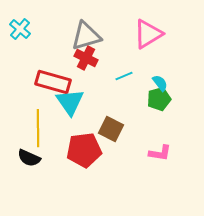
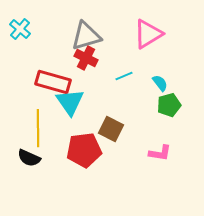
green pentagon: moved 10 px right, 6 px down
